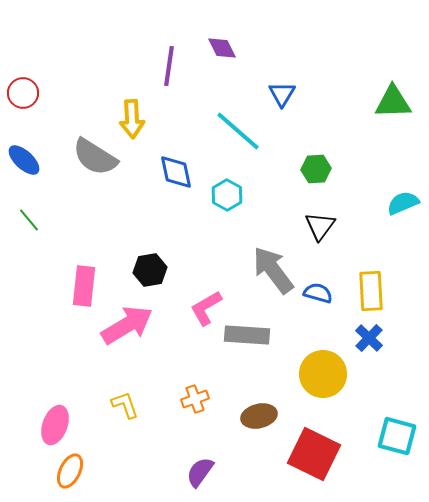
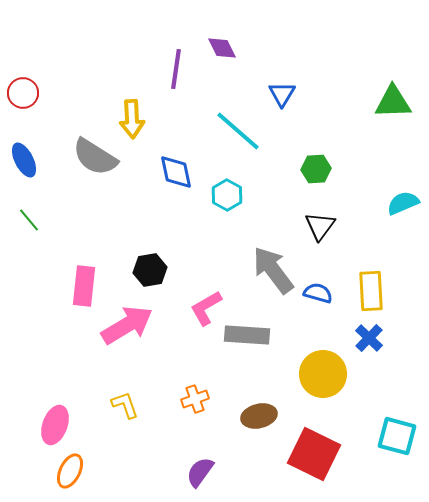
purple line: moved 7 px right, 3 px down
blue ellipse: rotated 20 degrees clockwise
